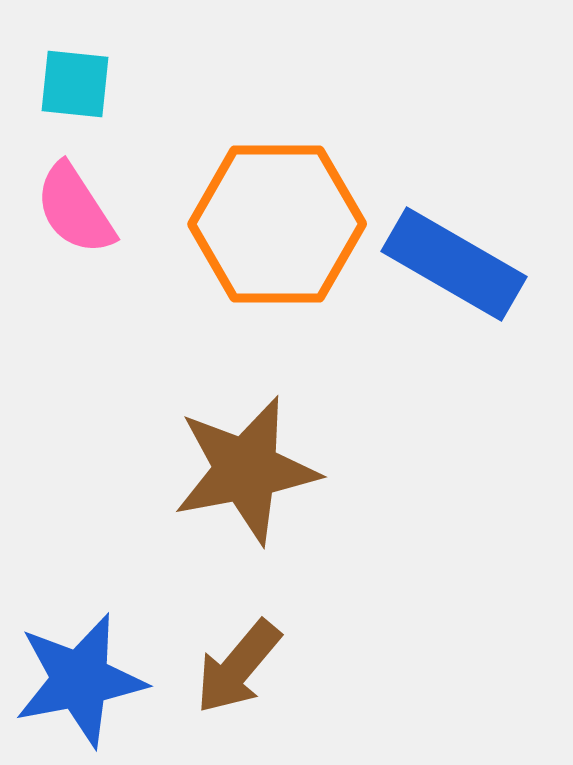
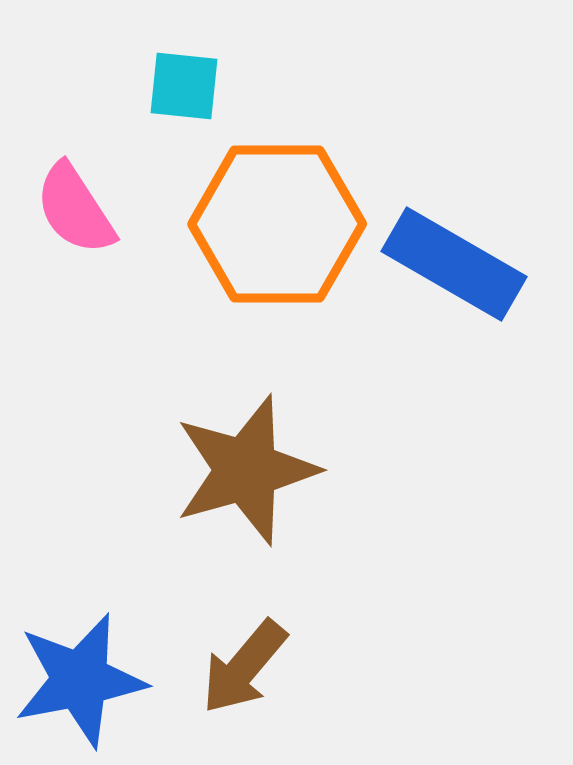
cyan square: moved 109 px right, 2 px down
brown star: rotated 5 degrees counterclockwise
brown arrow: moved 6 px right
